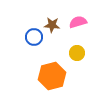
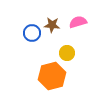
blue circle: moved 2 px left, 4 px up
yellow circle: moved 10 px left
